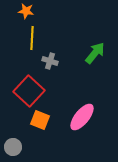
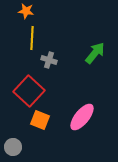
gray cross: moved 1 px left, 1 px up
